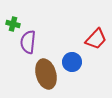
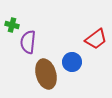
green cross: moved 1 px left, 1 px down
red trapezoid: rotated 10 degrees clockwise
